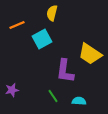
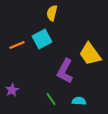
orange line: moved 20 px down
yellow trapezoid: rotated 20 degrees clockwise
purple L-shape: rotated 20 degrees clockwise
purple star: rotated 16 degrees counterclockwise
green line: moved 2 px left, 3 px down
